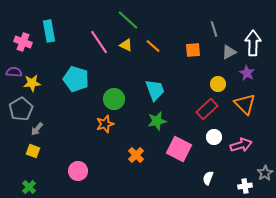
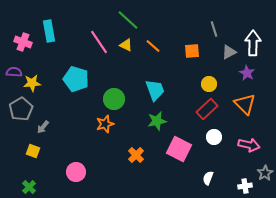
orange square: moved 1 px left, 1 px down
yellow circle: moved 9 px left
gray arrow: moved 6 px right, 2 px up
pink arrow: moved 8 px right; rotated 30 degrees clockwise
pink circle: moved 2 px left, 1 px down
